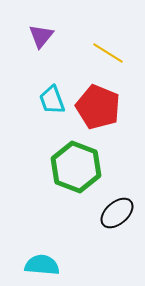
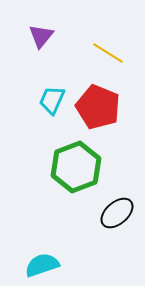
cyan trapezoid: rotated 44 degrees clockwise
green hexagon: rotated 18 degrees clockwise
cyan semicircle: rotated 24 degrees counterclockwise
